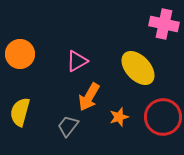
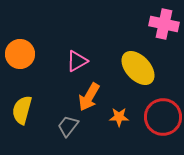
yellow semicircle: moved 2 px right, 2 px up
orange star: rotated 18 degrees clockwise
